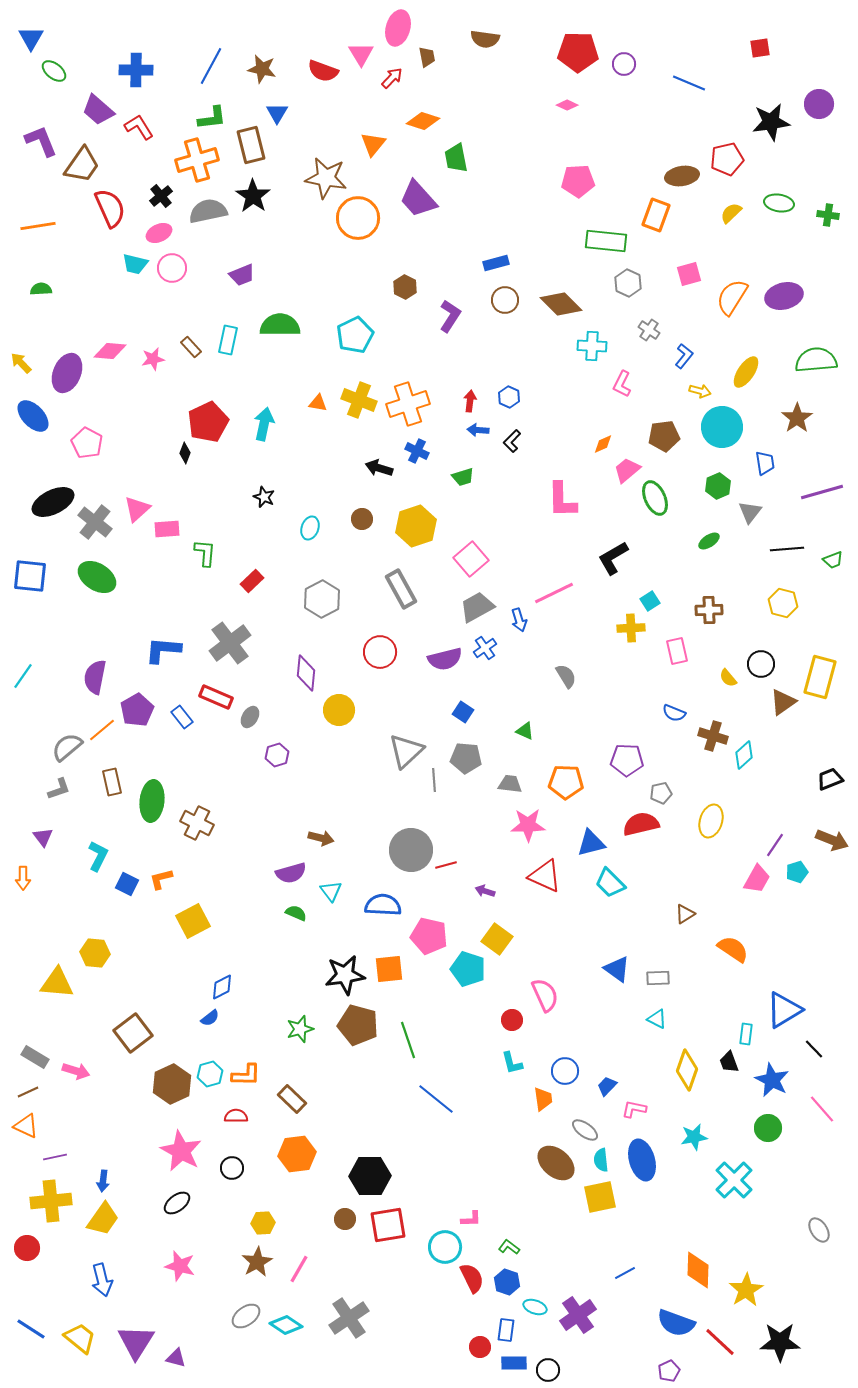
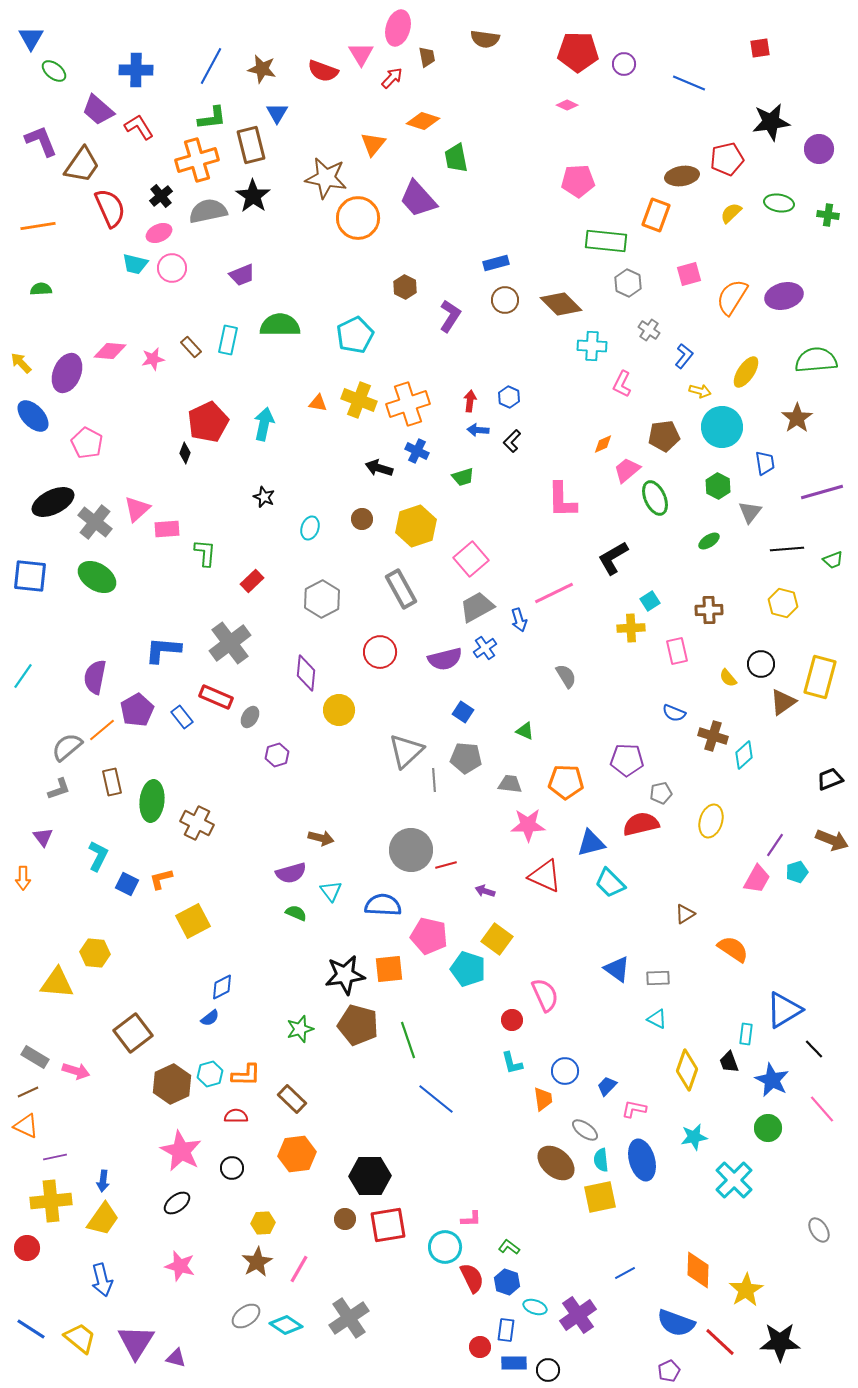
purple circle at (819, 104): moved 45 px down
green hexagon at (718, 486): rotated 10 degrees counterclockwise
